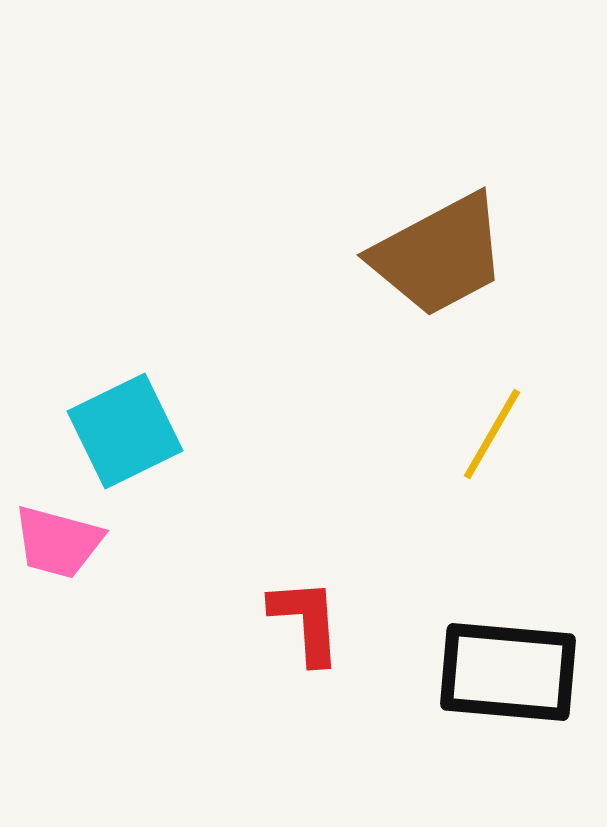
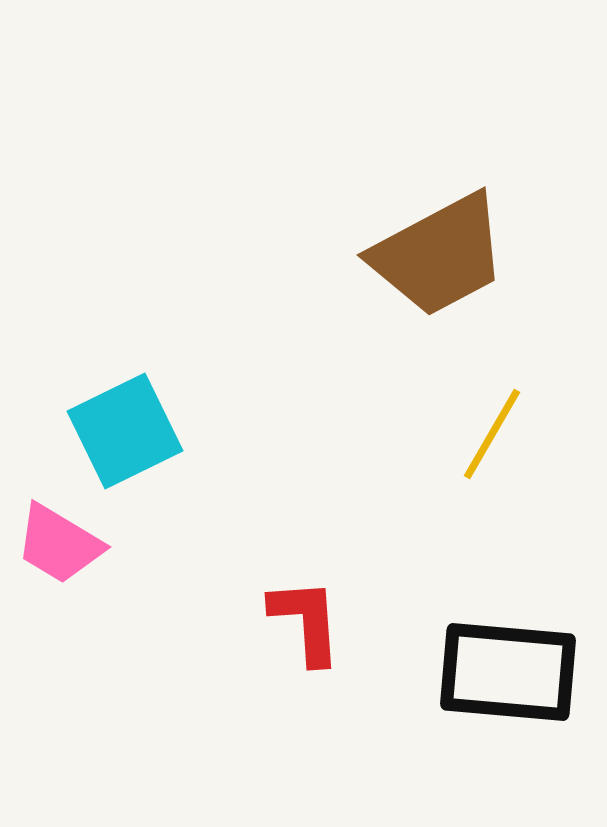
pink trapezoid: moved 1 px right, 2 px down; rotated 16 degrees clockwise
